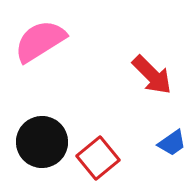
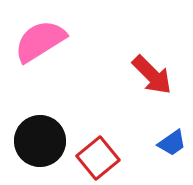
black circle: moved 2 px left, 1 px up
